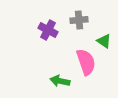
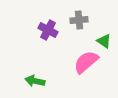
pink semicircle: rotated 112 degrees counterclockwise
green arrow: moved 25 px left
